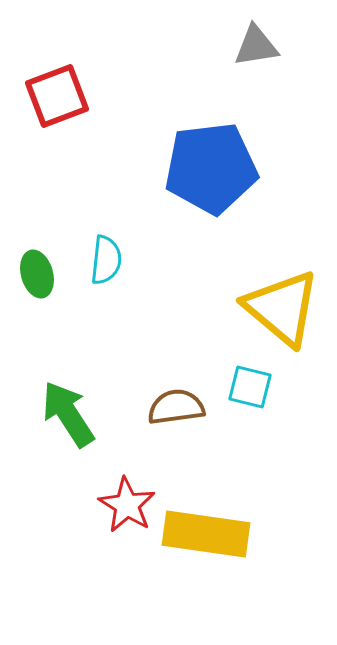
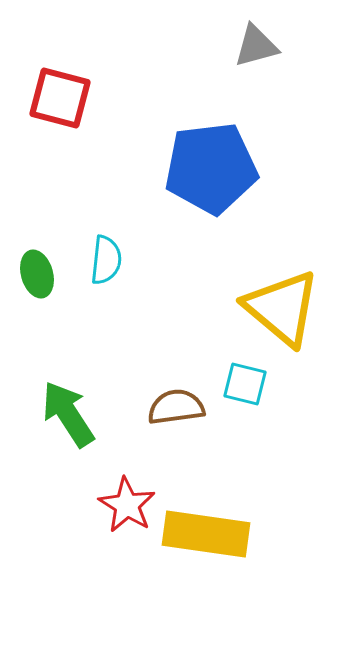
gray triangle: rotated 6 degrees counterclockwise
red square: moved 3 px right, 2 px down; rotated 36 degrees clockwise
cyan square: moved 5 px left, 3 px up
